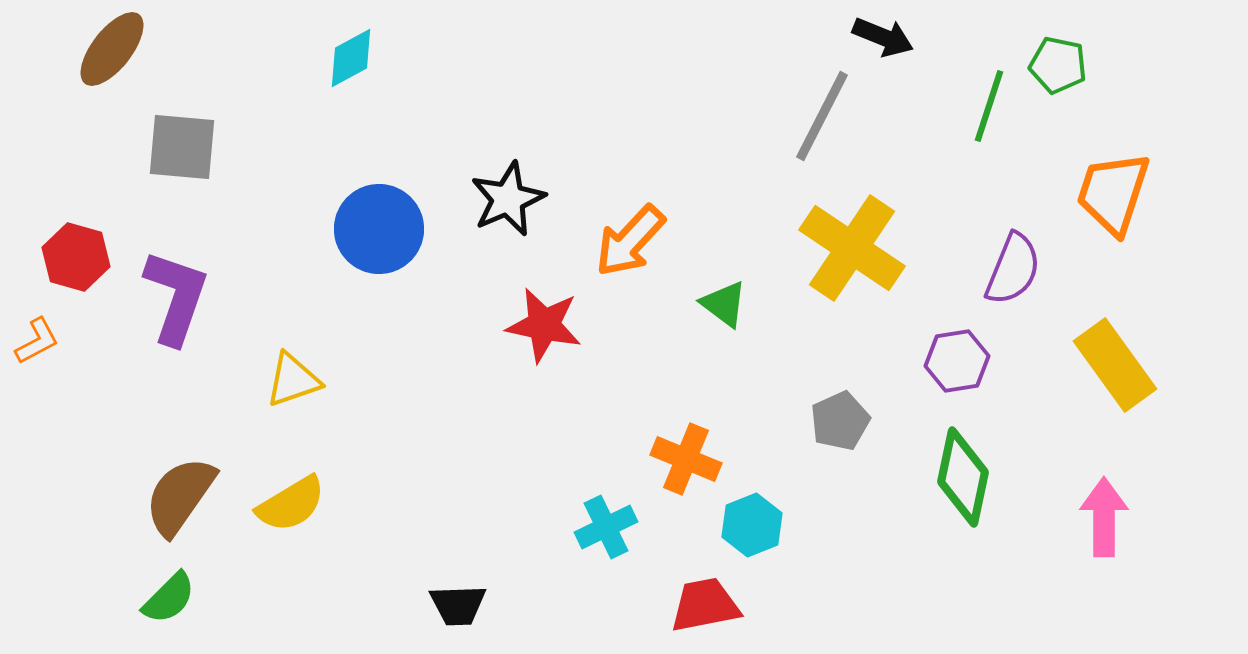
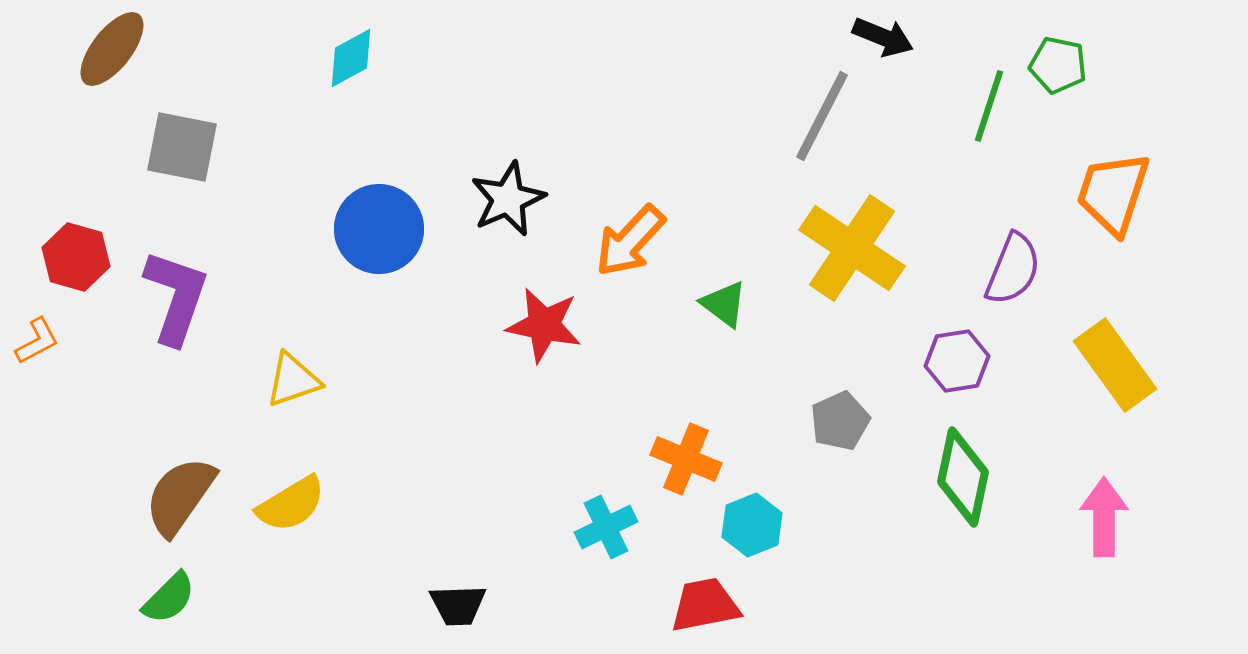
gray square: rotated 6 degrees clockwise
